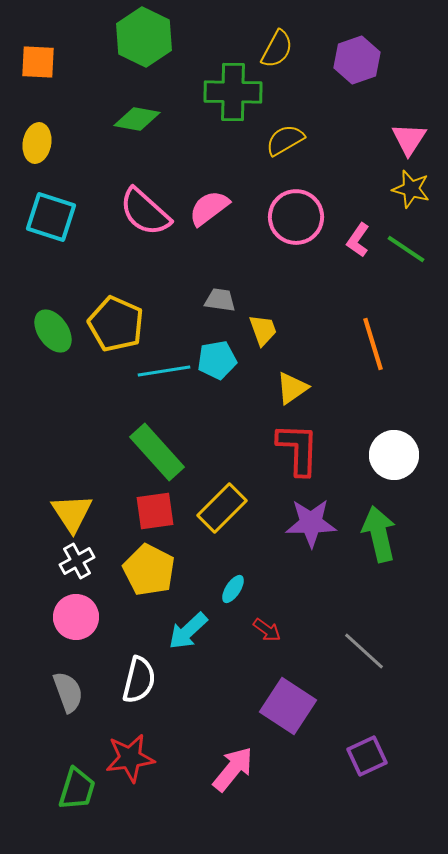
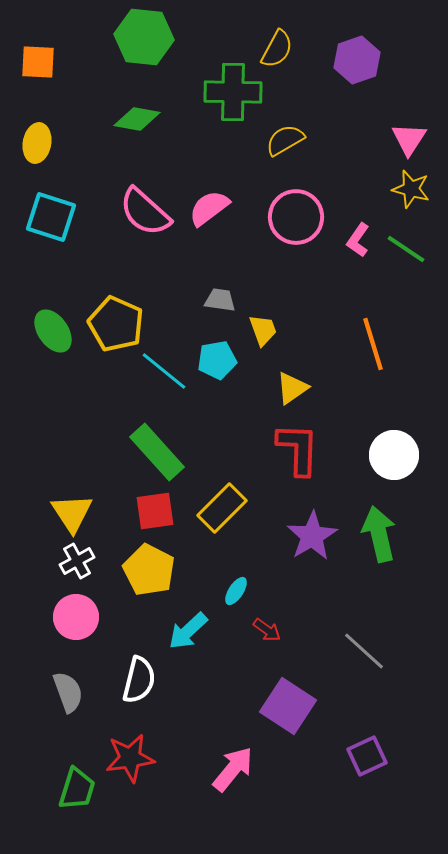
green hexagon at (144, 37): rotated 20 degrees counterclockwise
cyan line at (164, 371): rotated 48 degrees clockwise
purple star at (311, 523): moved 1 px right, 13 px down; rotated 30 degrees counterclockwise
cyan ellipse at (233, 589): moved 3 px right, 2 px down
